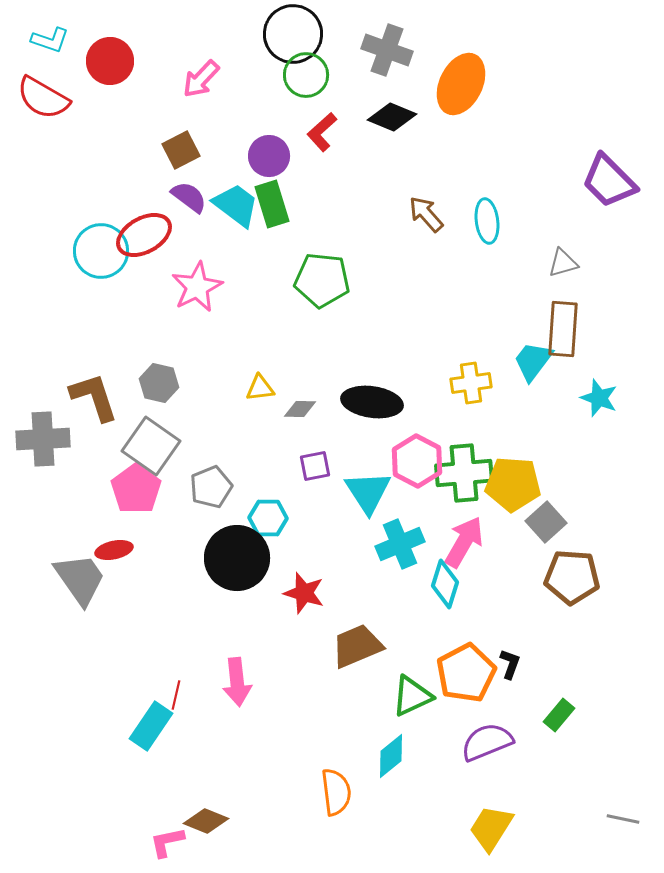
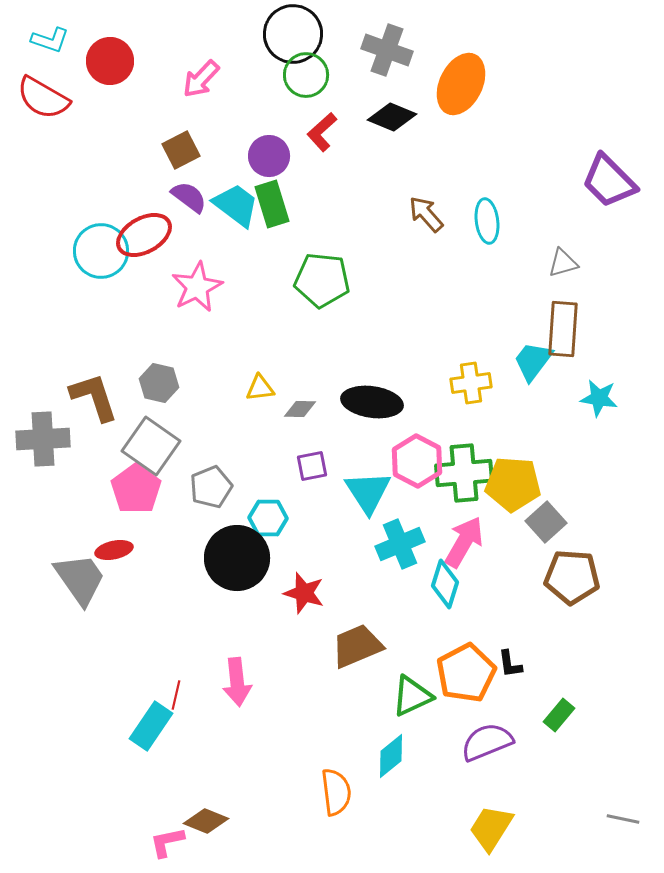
cyan star at (599, 398): rotated 12 degrees counterclockwise
purple square at (315, 466): moved 3 px left
black L-shape at (510, 664): rotated 152 degrees clockwise
